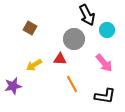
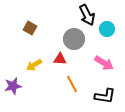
cyan circle: moved 1 px up
pink arrow: rotated 18 degrees counterclockwise
